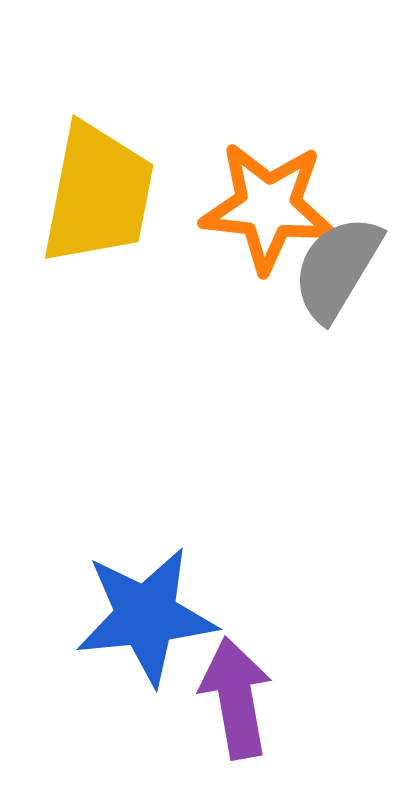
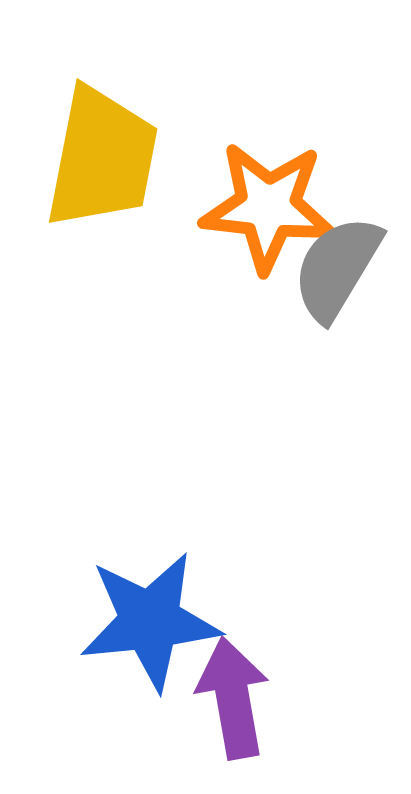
yellow trapezoid: moved 4 px right, 36 px up
blue star: moved 4 px right, 5 px down
purple arrow: moved 3 px left
